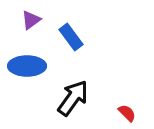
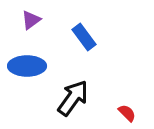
blue rectangle: moved 13 px right
